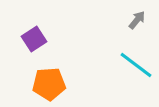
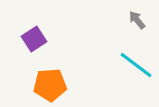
gray arrow: rotated 78 degrees counterclockwise
orange pentagon: moved 1 px right, 1 px down
